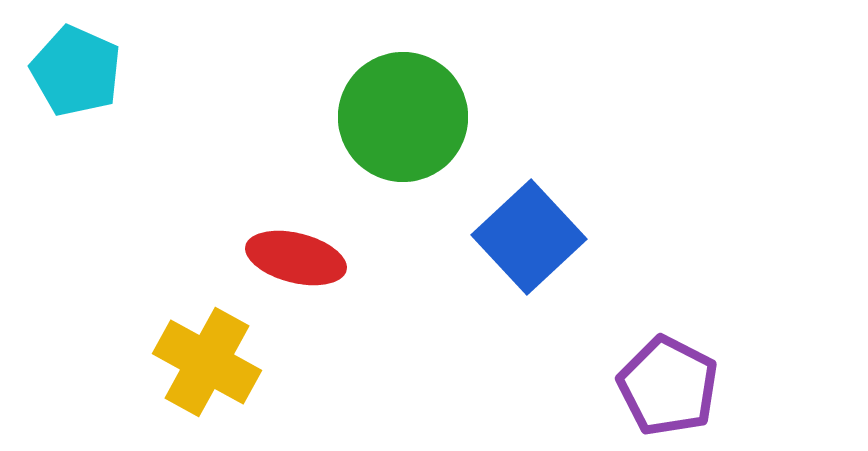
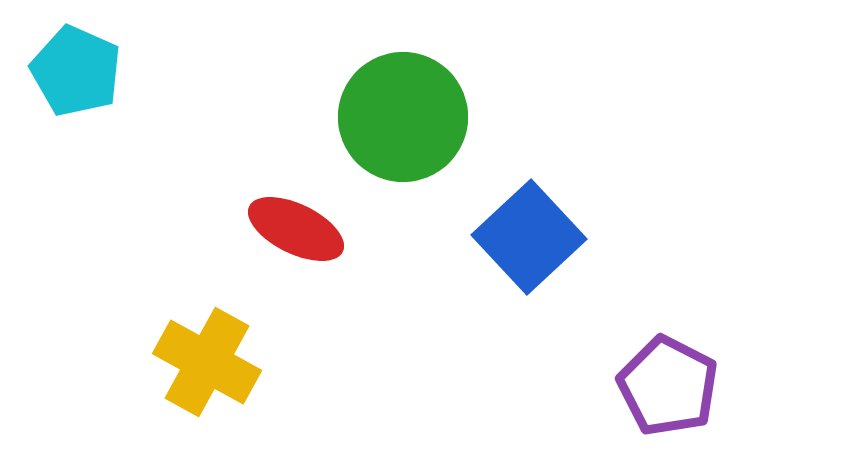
red ellipse: moved 29 px up; rotated 12 degrees clockwise
